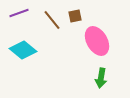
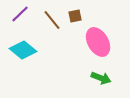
purple line: moved 1 px right, 1 px down; rotated 24 degrees counterclockwise
pink ellipse: moved 1 px right, 1 px down
green arrow: rotated 78 degrees counterclockwise
